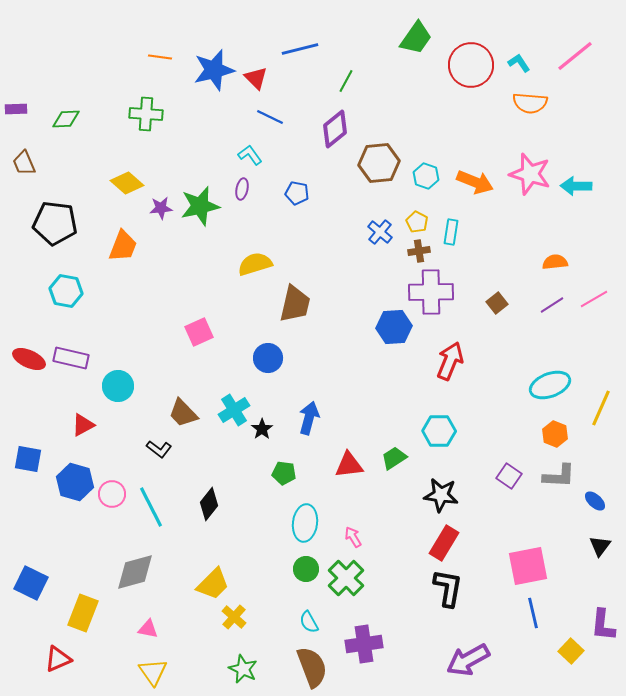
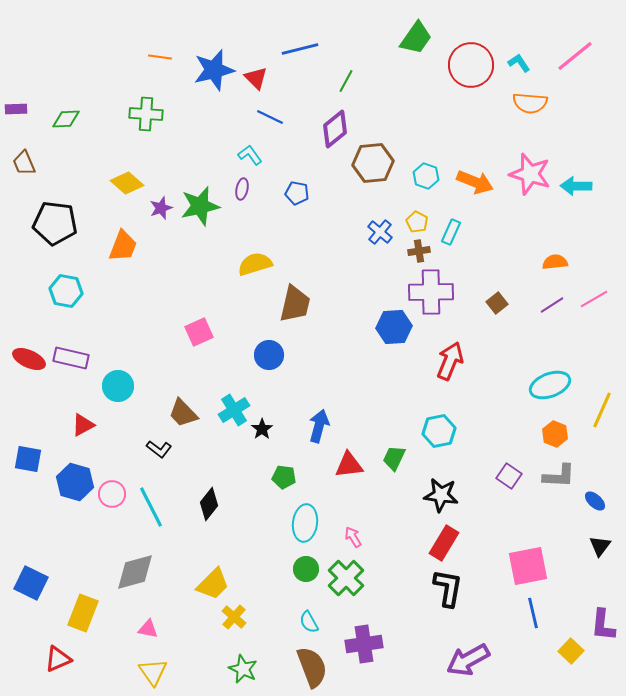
brown hexagon at (379, 163): moved 6 px left
purple star at (161, 208): rotated 15 degrees counterclockwise
cyan rectangle at (451, 232): rotated 15 degrees clockwise
blue circle at (268, 358): moved 1 px right, 3 px up
yellow line at (601, 408): moved 1 px right, 2 px down
blue arrow at (309, 418): moved 10 px right, 8 px down
cyan hexagon at (439, 431): rotated 12 degrees counterclockwise
green trapezoid at (394, 458): rotated 32 degrees counterclockwise
green pentagon at (284, 473): moved 4 px down
